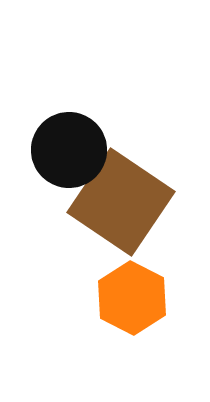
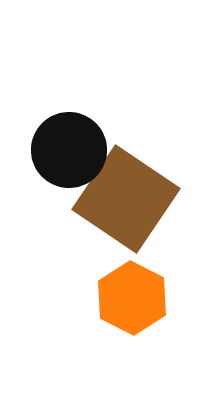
brown square: moved 5 px right, 3 px up
